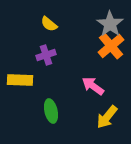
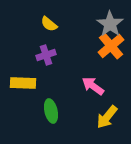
yellow rectangle: moved 3 px right, 3 px down
